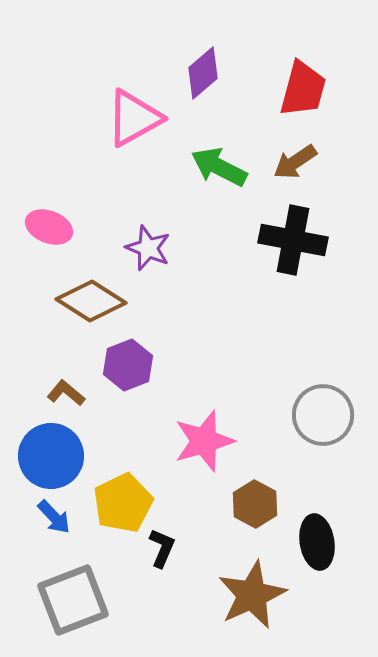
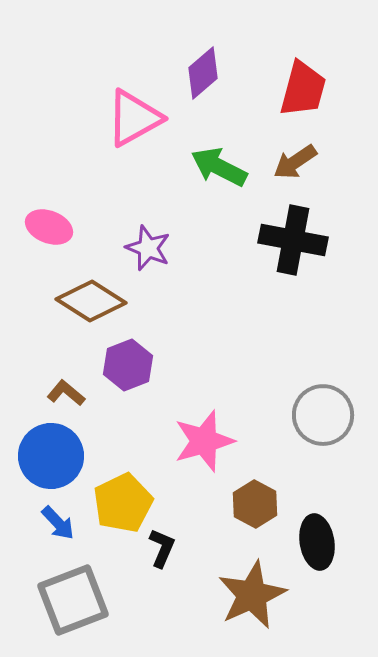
blue arrow: moved 4 px right, 6 px down
